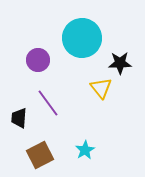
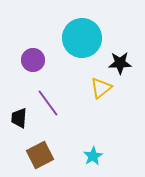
purple circle: moved 5 px left
yellow triangle: rotated 30 degrees clockwise
cyan star: moved 8 px right, 6 px down
